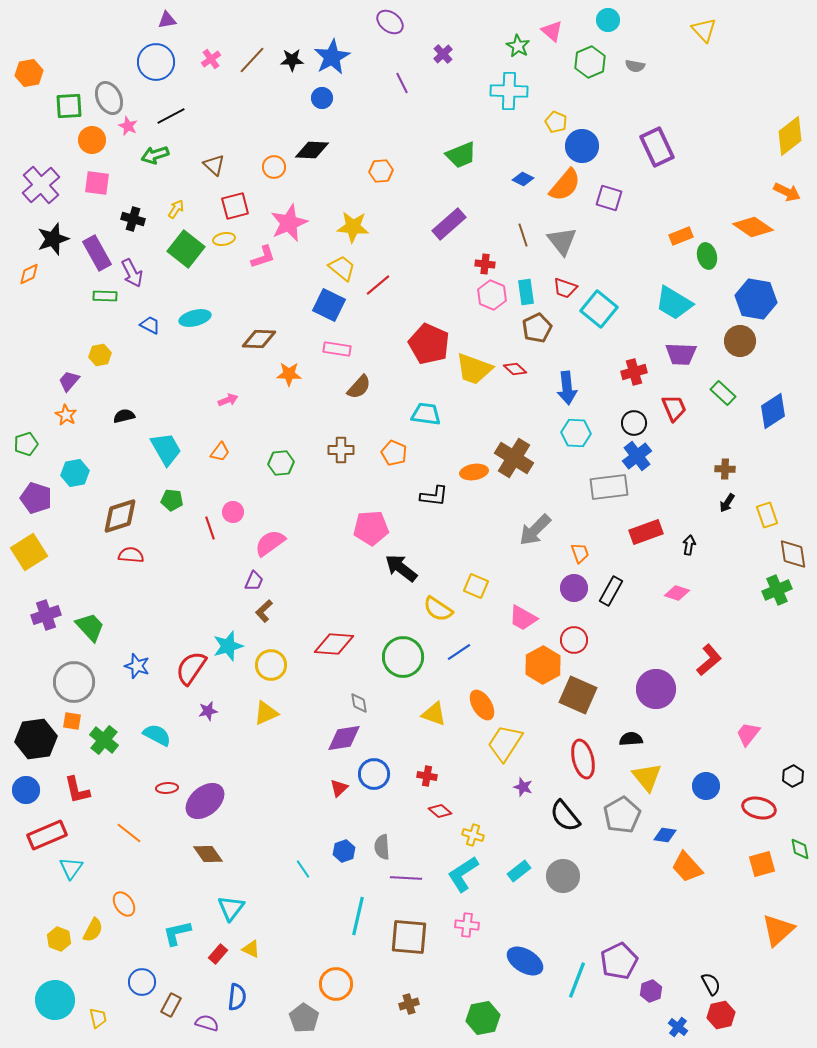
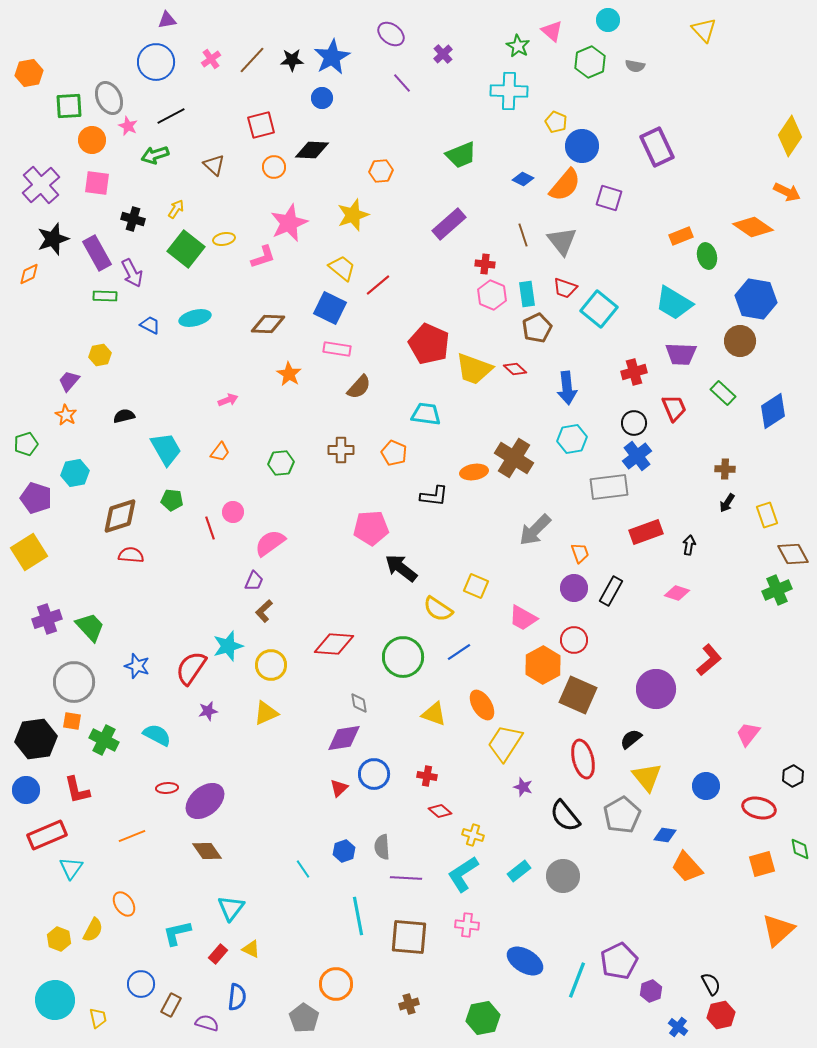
purple ellipse at (390, 22): moved 1 px right, 12 px down
purple line at (402, 83): rotated 15 degrees counterclockwise
yellow diamond at (790, 136): rotated 18 degrees counterclockwise
red square at (235, 206): moved 26 px right, 81 px up
yellow star at (353, 227): moved 12 px up; rotated 24 degrees counterclockwise
cyan rectangle at (526, 292): moved 1 px right, 2 px down
blue square at (329, 305): moved 1 px right, 3 px down
brown diamond at (259, 339): moved 9 px right, 15 px up
orange star at (289, 374): rotated 30 degrees clockwise
cyan hexagon at (576, 433): moved 4 px left, 6 px down; rotated 12 degrees counterclockwise
brown diamond at (793, 554): rotated 20 degrees counterclockwise
purple cross at (46, 615): moved 1 px right, 4 px down
black semicircle at (631, 739): rotated 35 degrees counterclockwise
green cross at (104, 740): rotated 12 degrees counterclockwise
orange line at (129, 833): moved 3 px right, 3 px down; rotated 60 degrees counterclockwise
brown diamond at (208, 854): moved 1 px left, 3 px up
cyan line at (358, 916): rotated 24 degrees counterclockwise
blue circle at (142, 982): moved 1 px left, 2 px down
